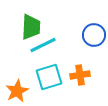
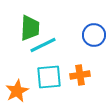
green trapezoid: moved 1 px left, 1 px down
cyan square: rotated 12 degrees clockwise
